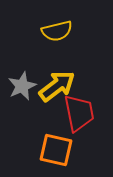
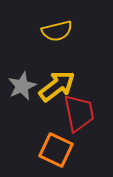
orange square: rotated 12 degrees clockwise
